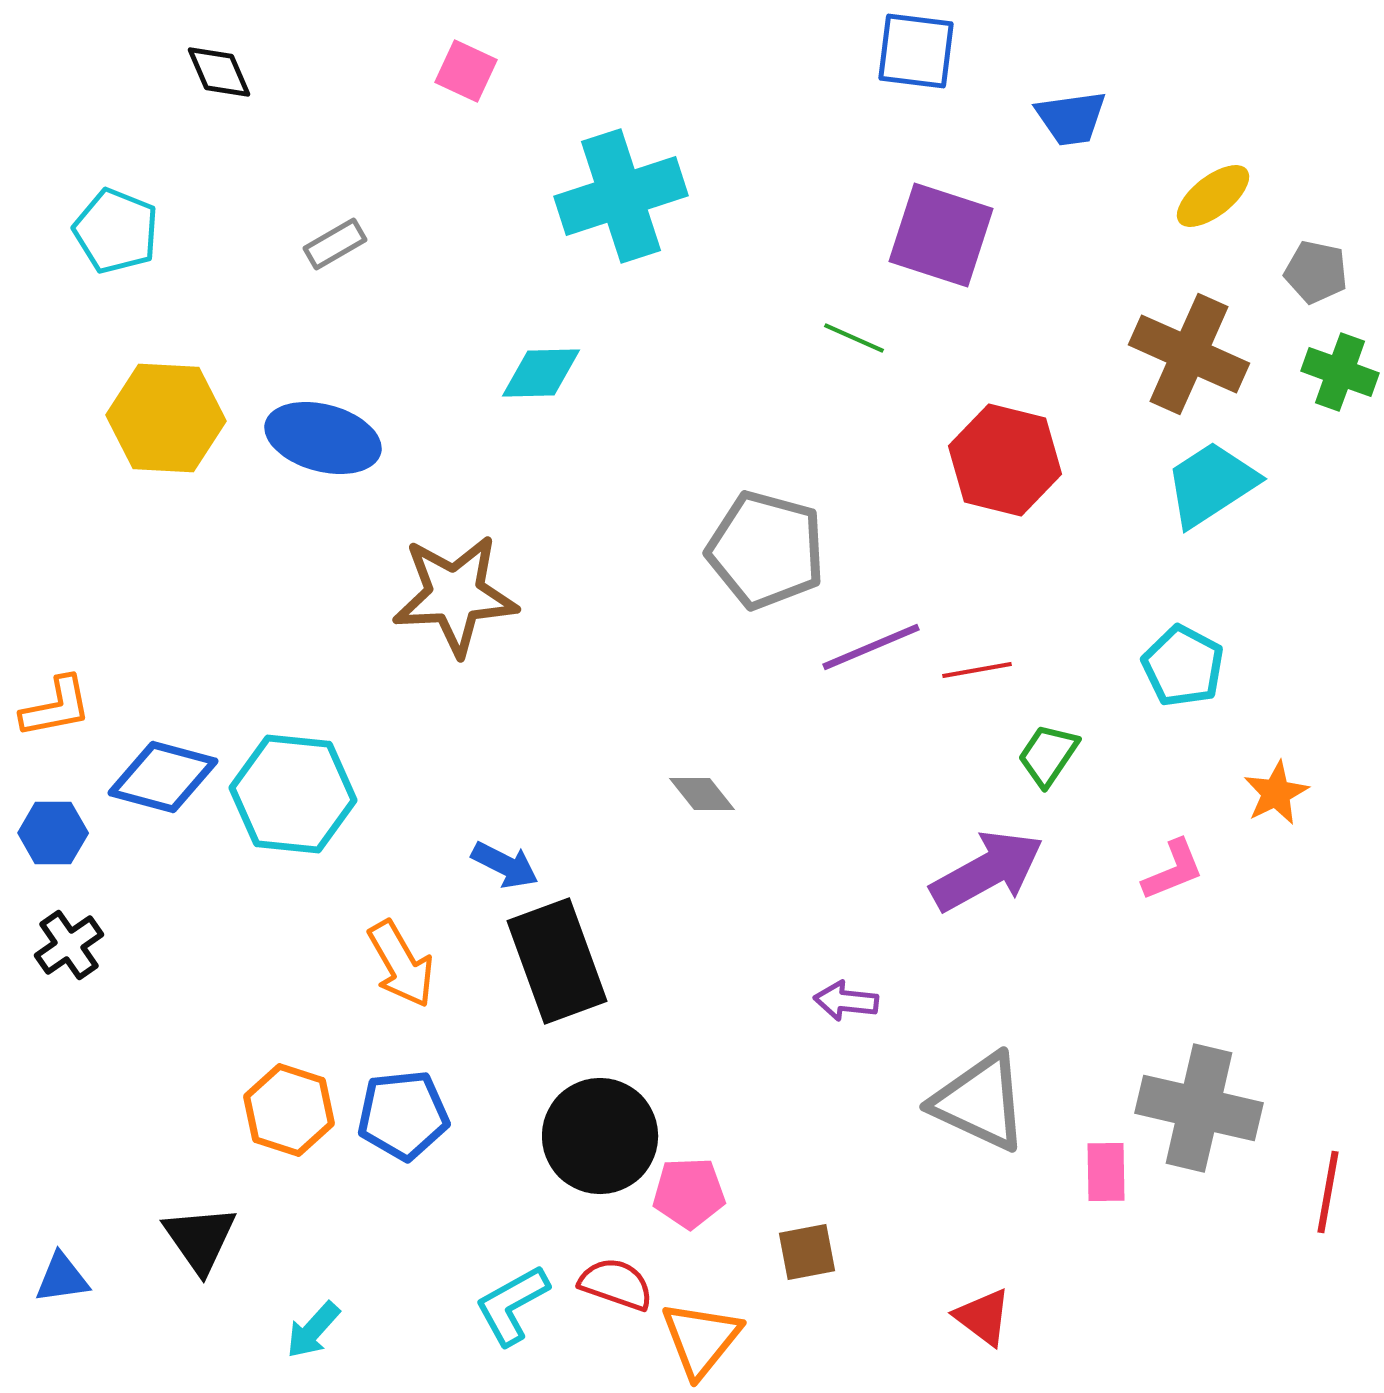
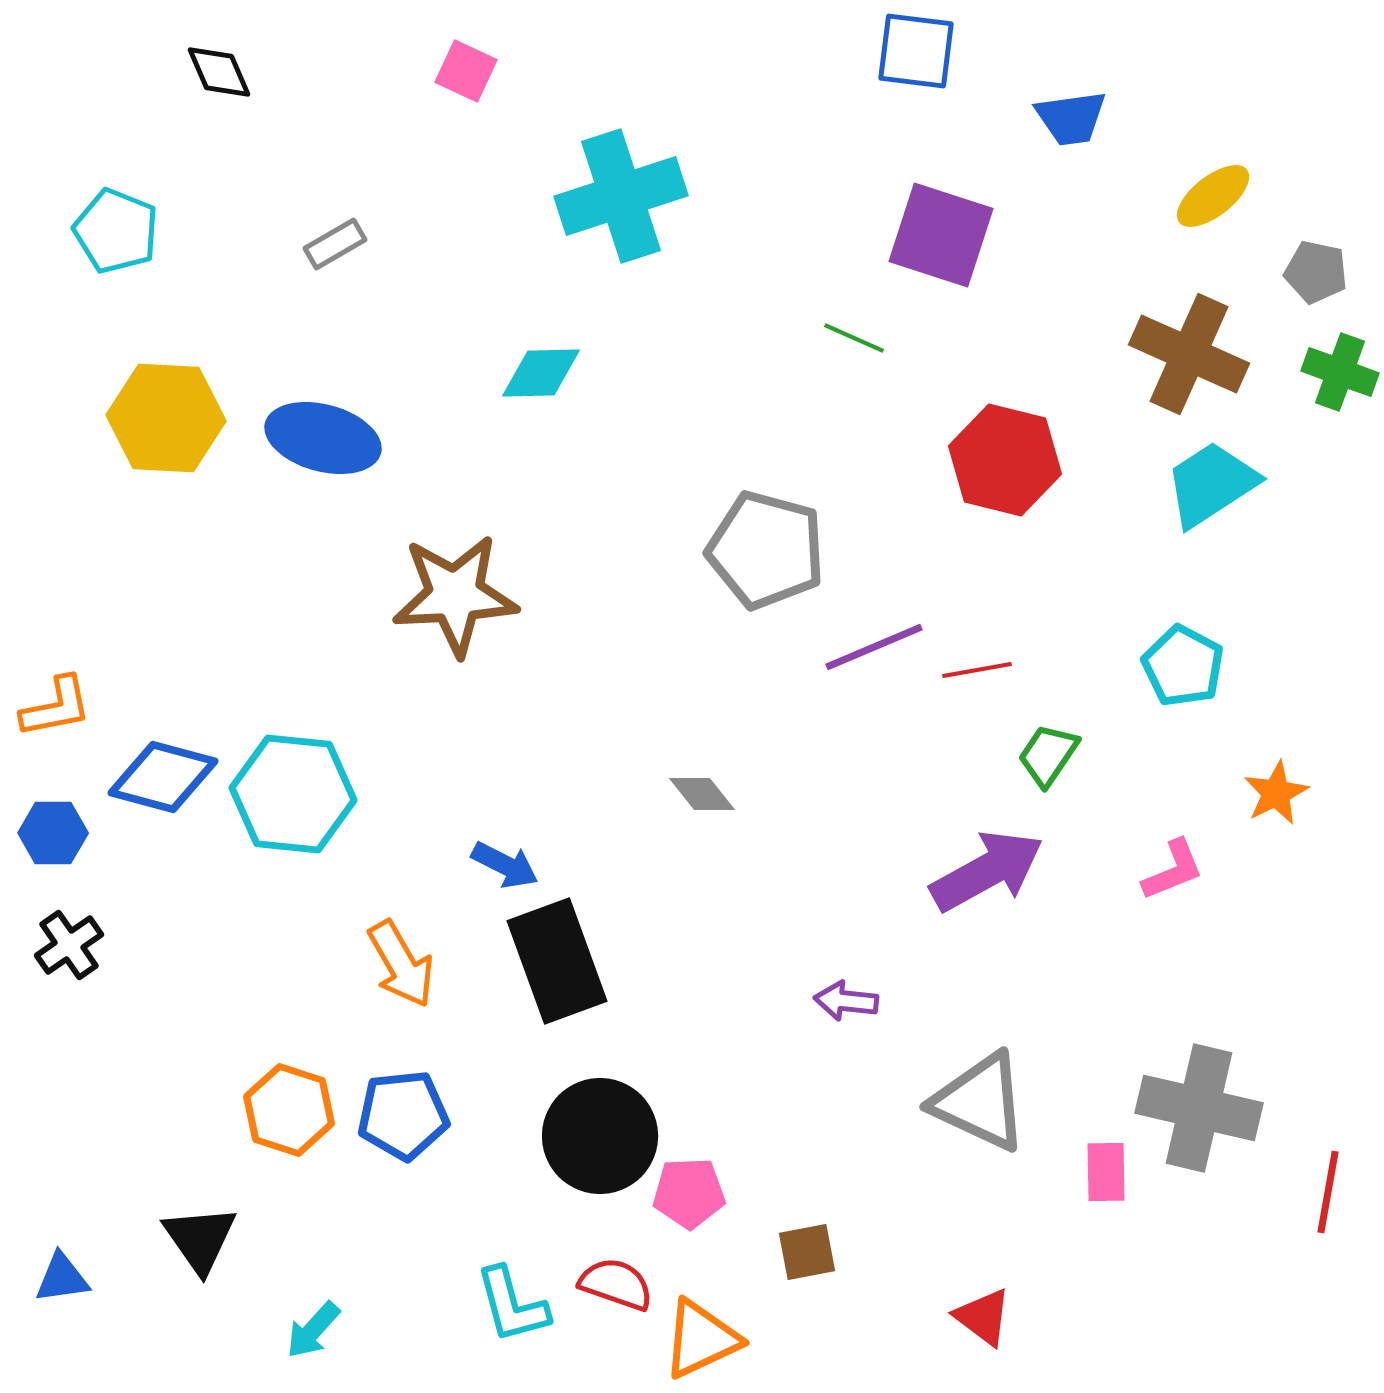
purple line at (871, 647): moved 3 px right
cyan L-shape at (512, 1305): rotated 76 degrees counterclockwise
orange triangle at (701, 1339): rotated 26 degrees clockwise
